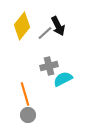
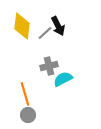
yellow diamond: rotated 32 degrees counterclockwise
